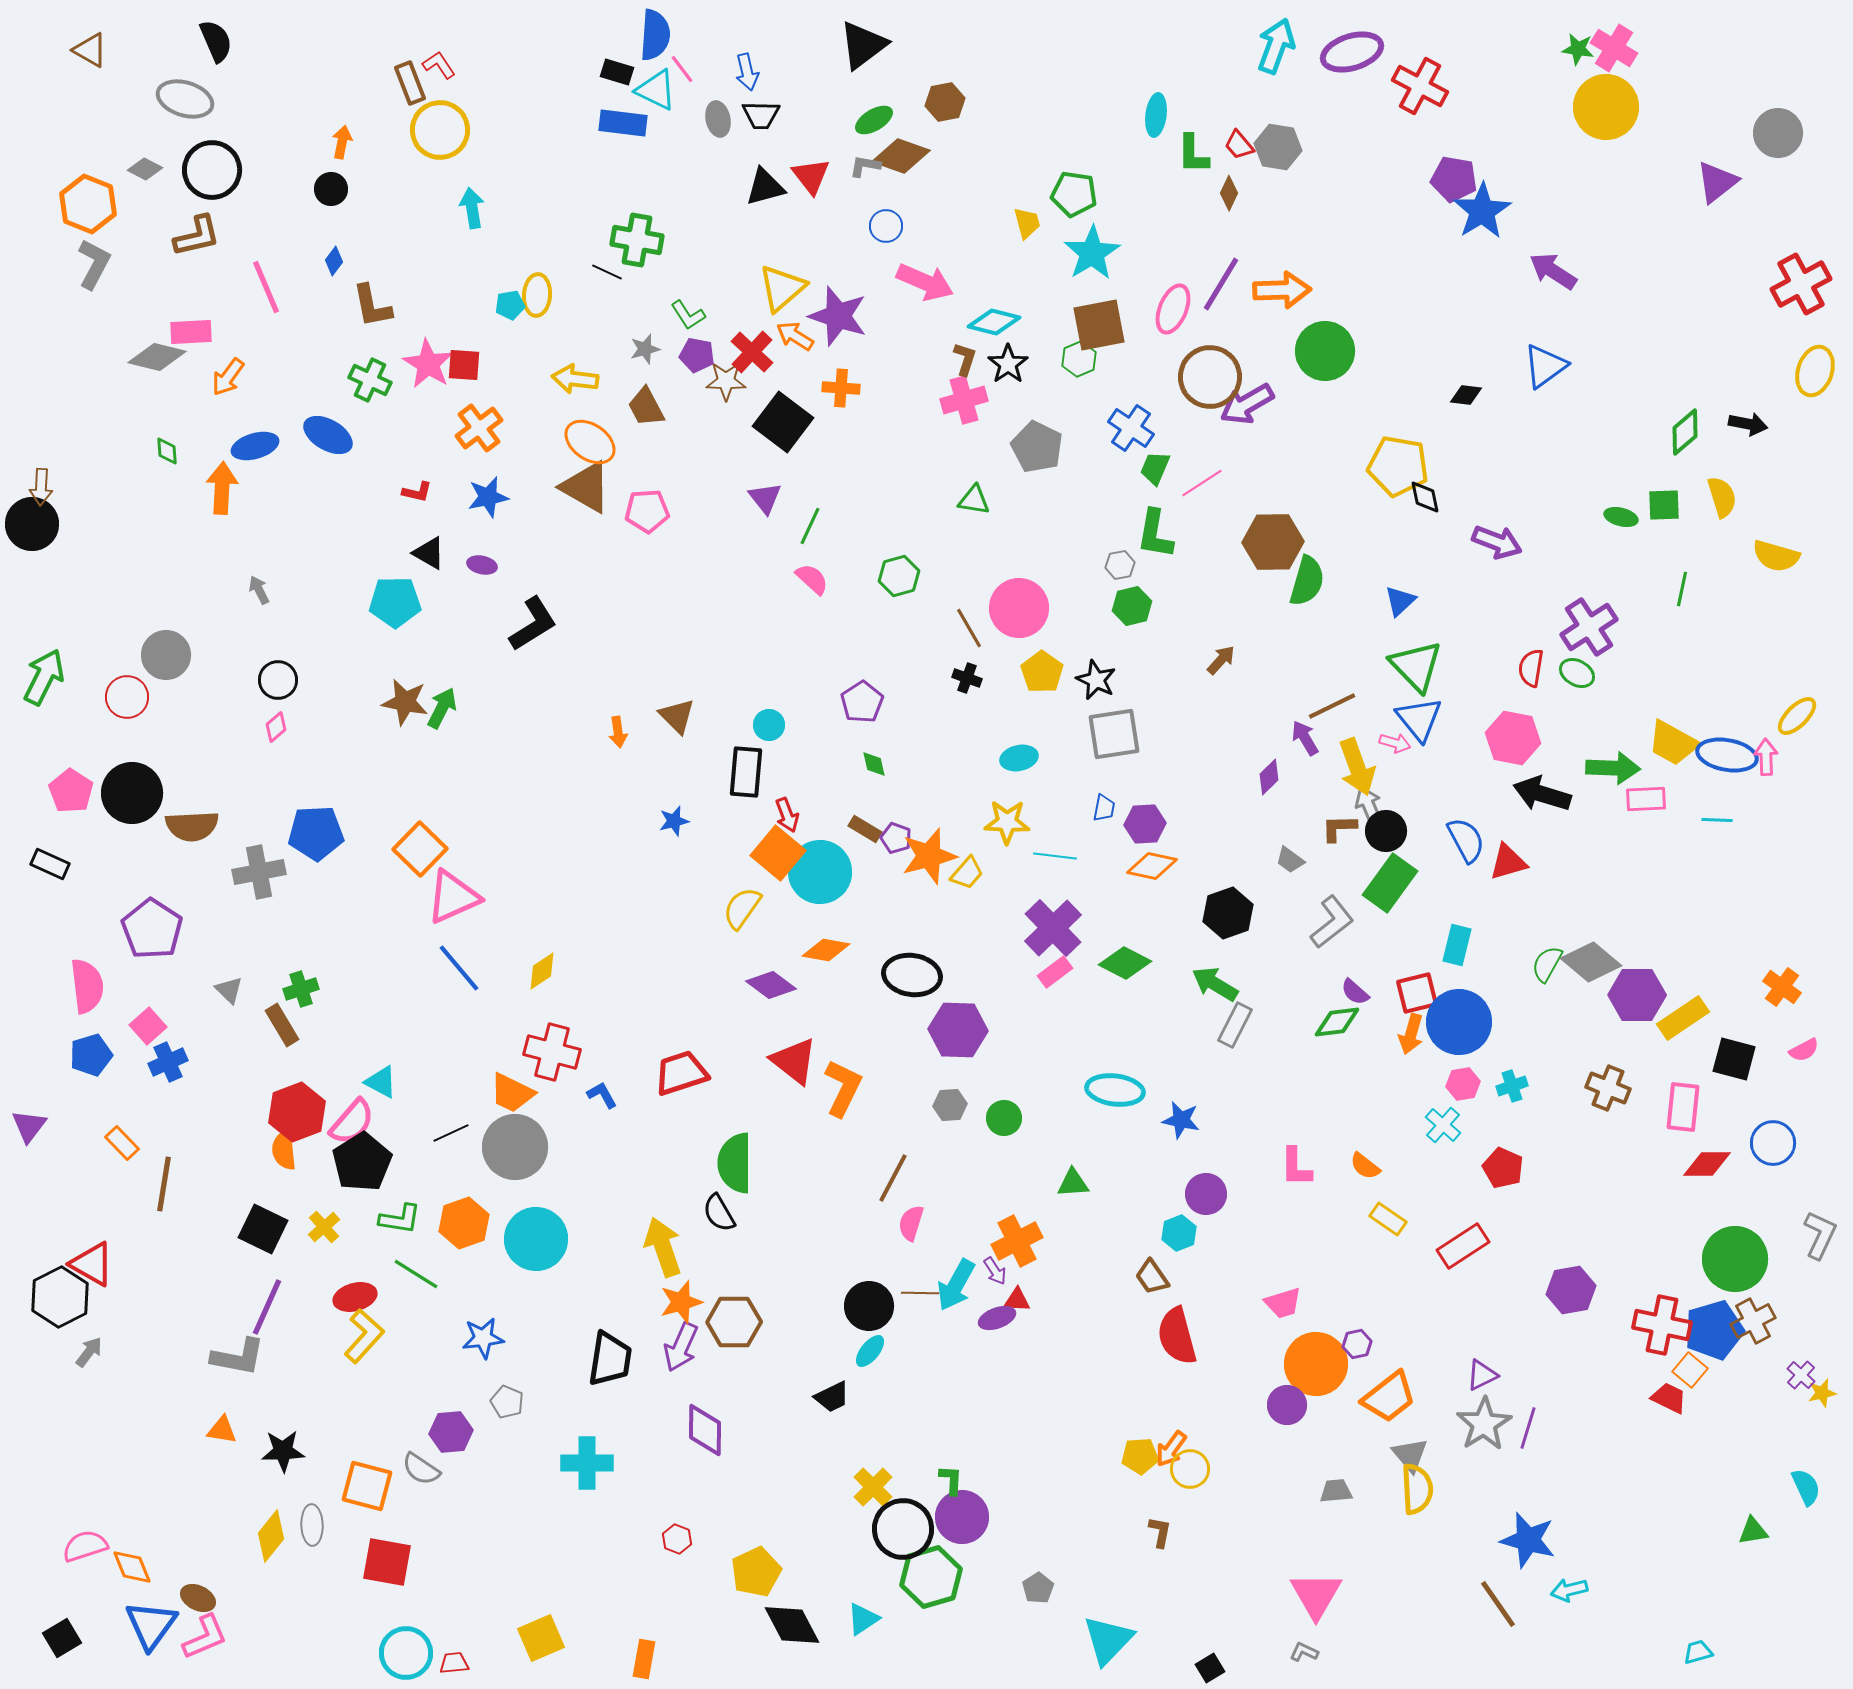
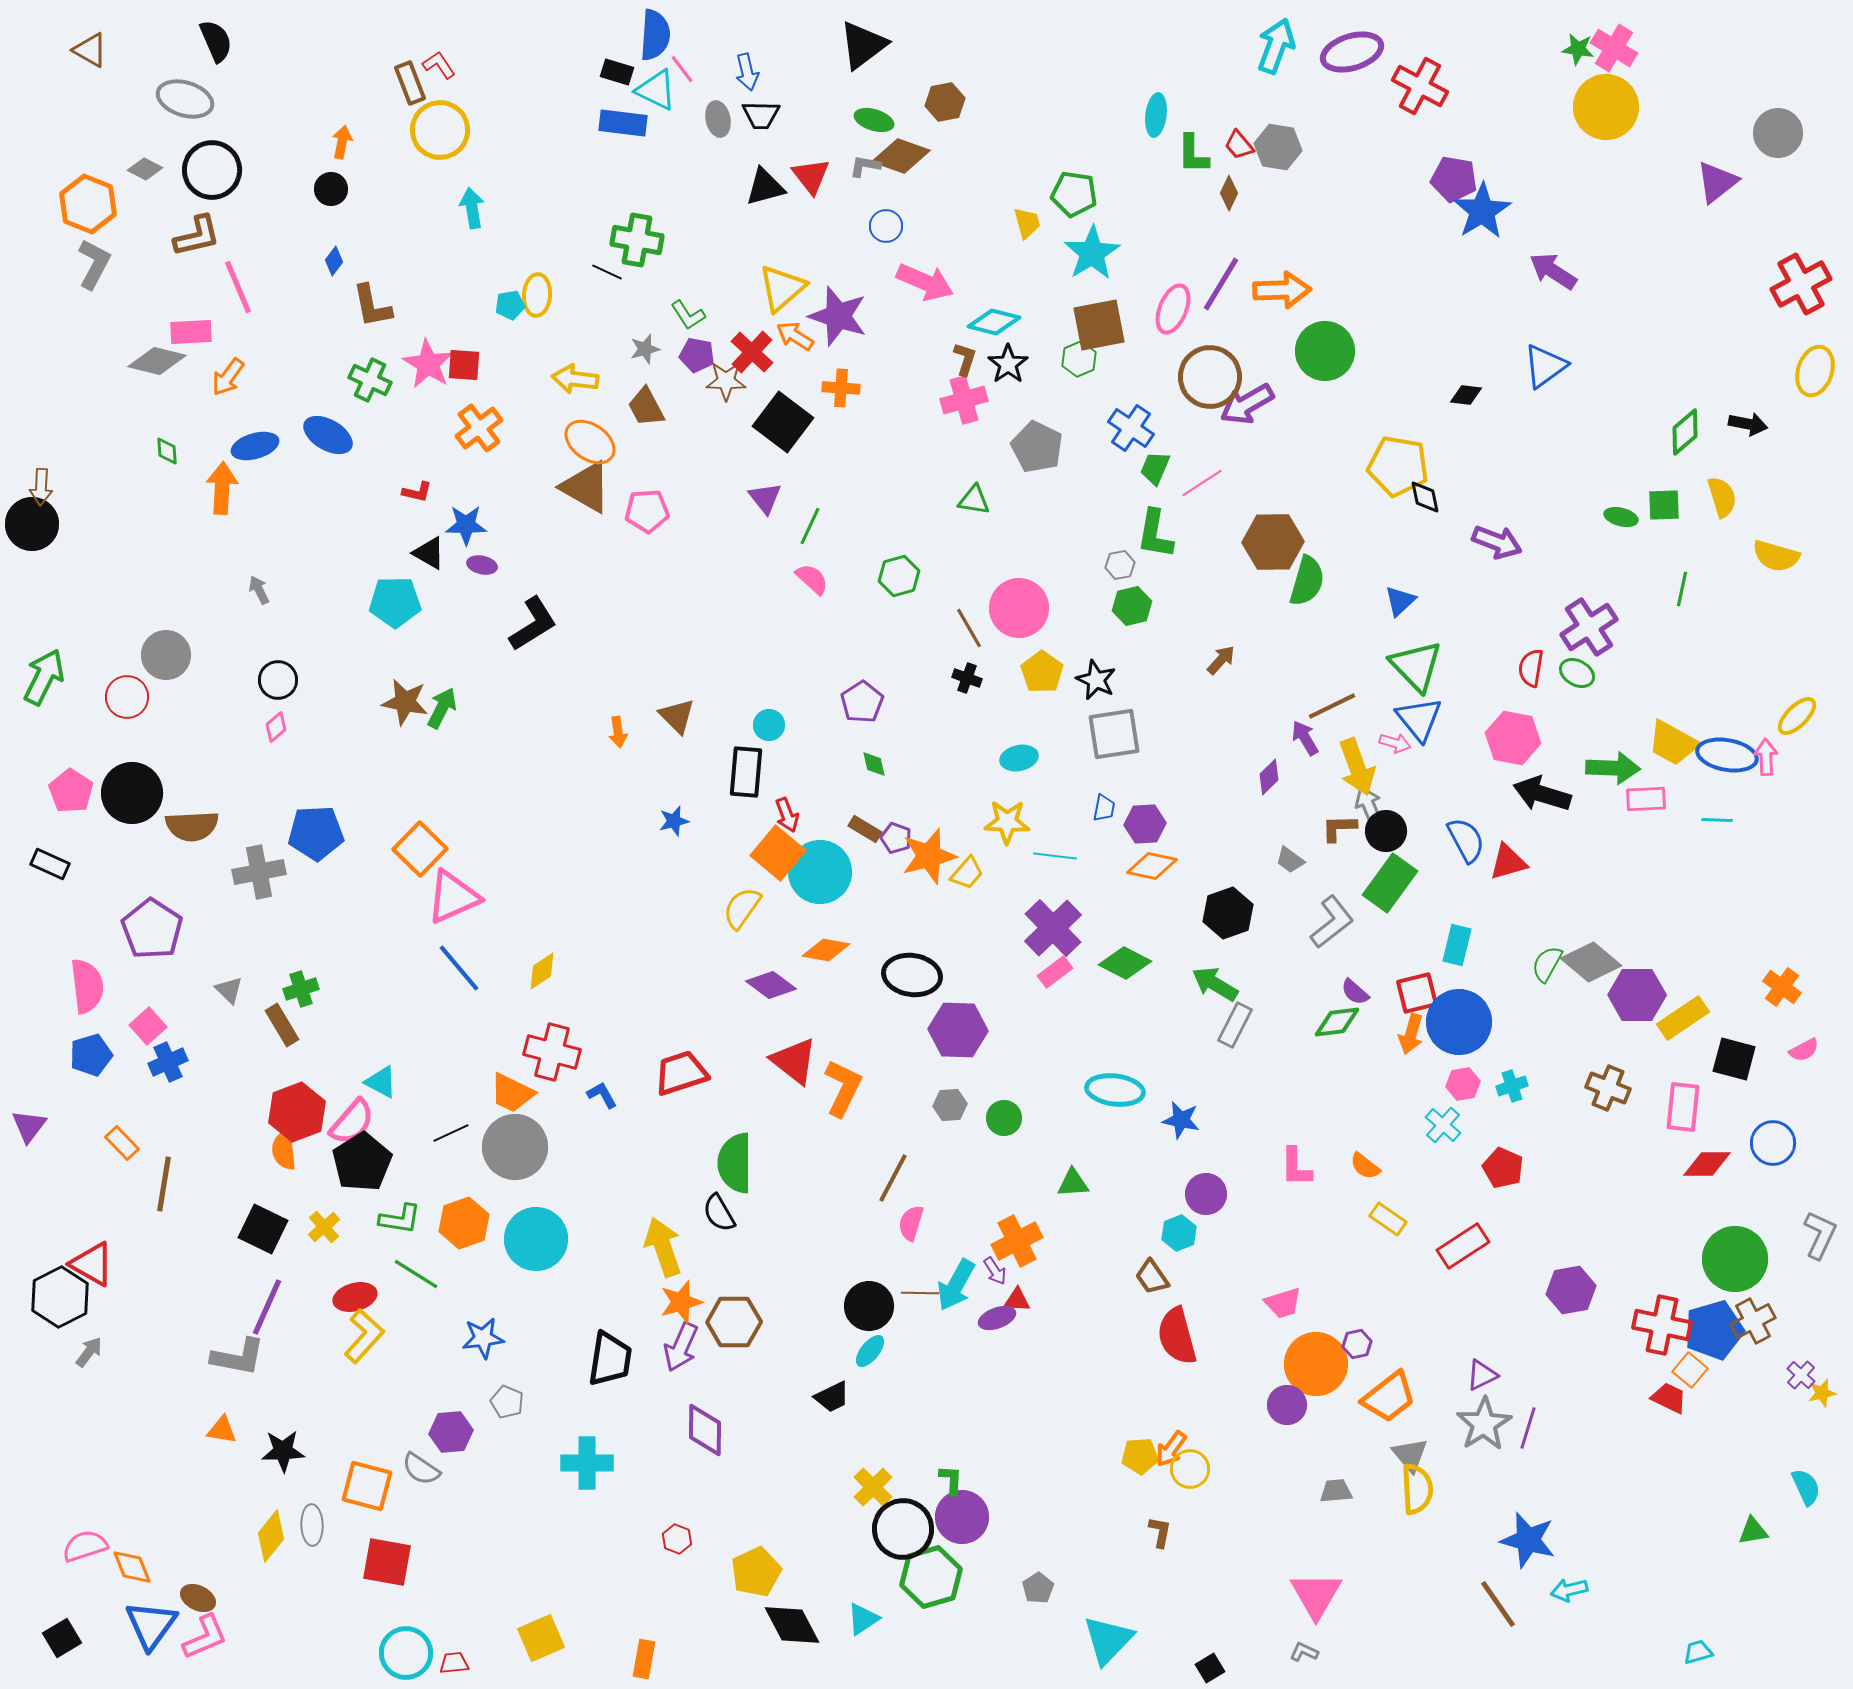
green ellipse at (874, 120): rotated 48 degrees clockwise
pink line at (266, 287): moved 28 px left
gray diamond at (157, 357): moved 4 px down
blue star at (488, 497): moved 22 px left, 28 px down; rotated 12 degrees clockwise
